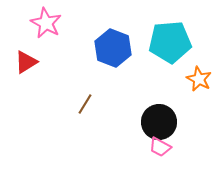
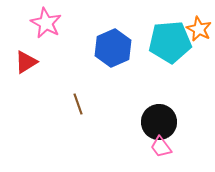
blue hexagon: rotated 15 degrees clockwise
orange star: moved 50 px up
brown line: moved 7 px left; rotated 50 degrees counterclockwise
pink trapezoid: moved 1 px right; rotated 25 degrees clockwise
